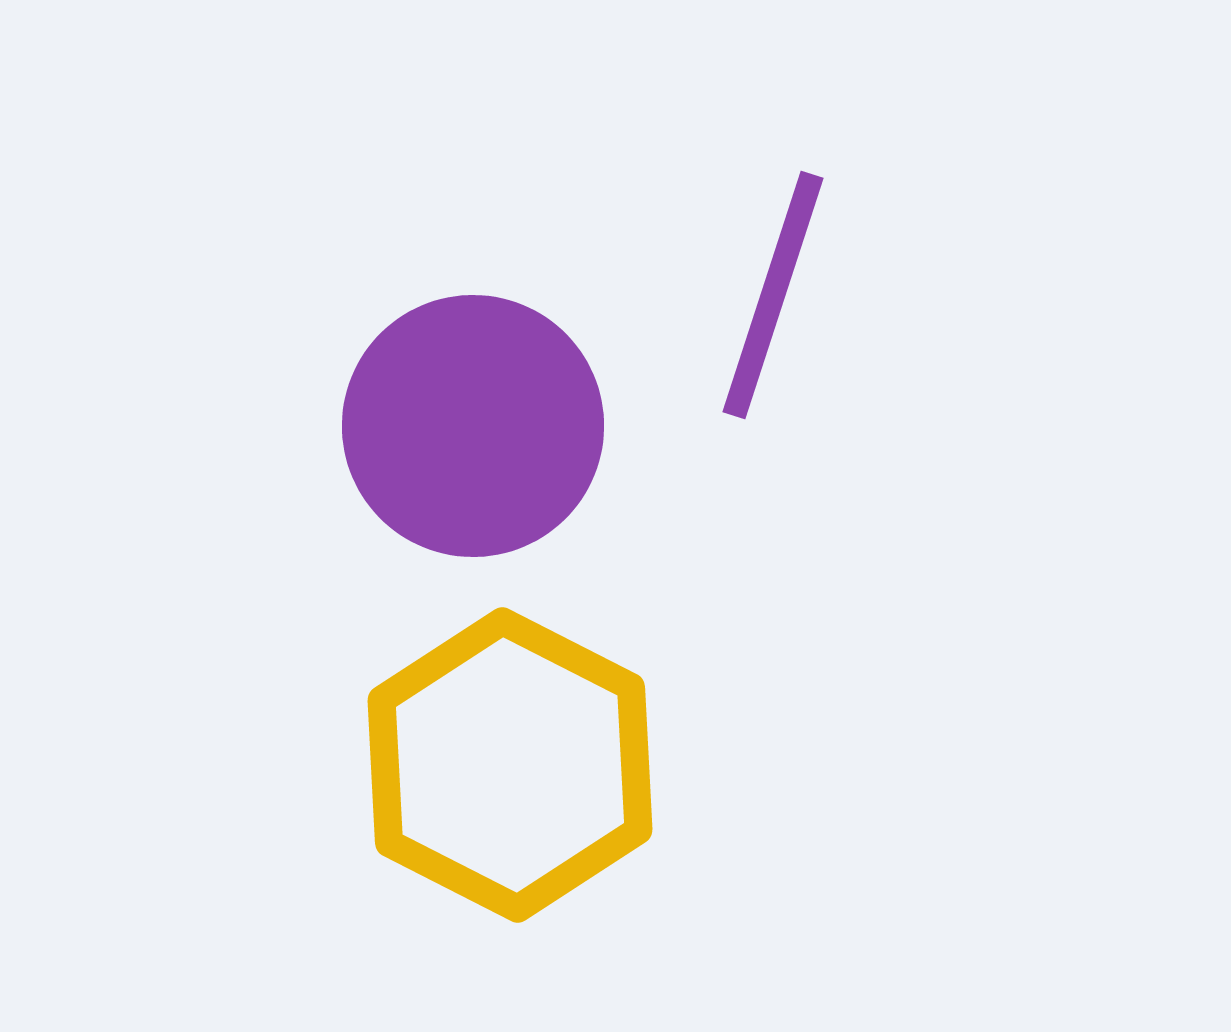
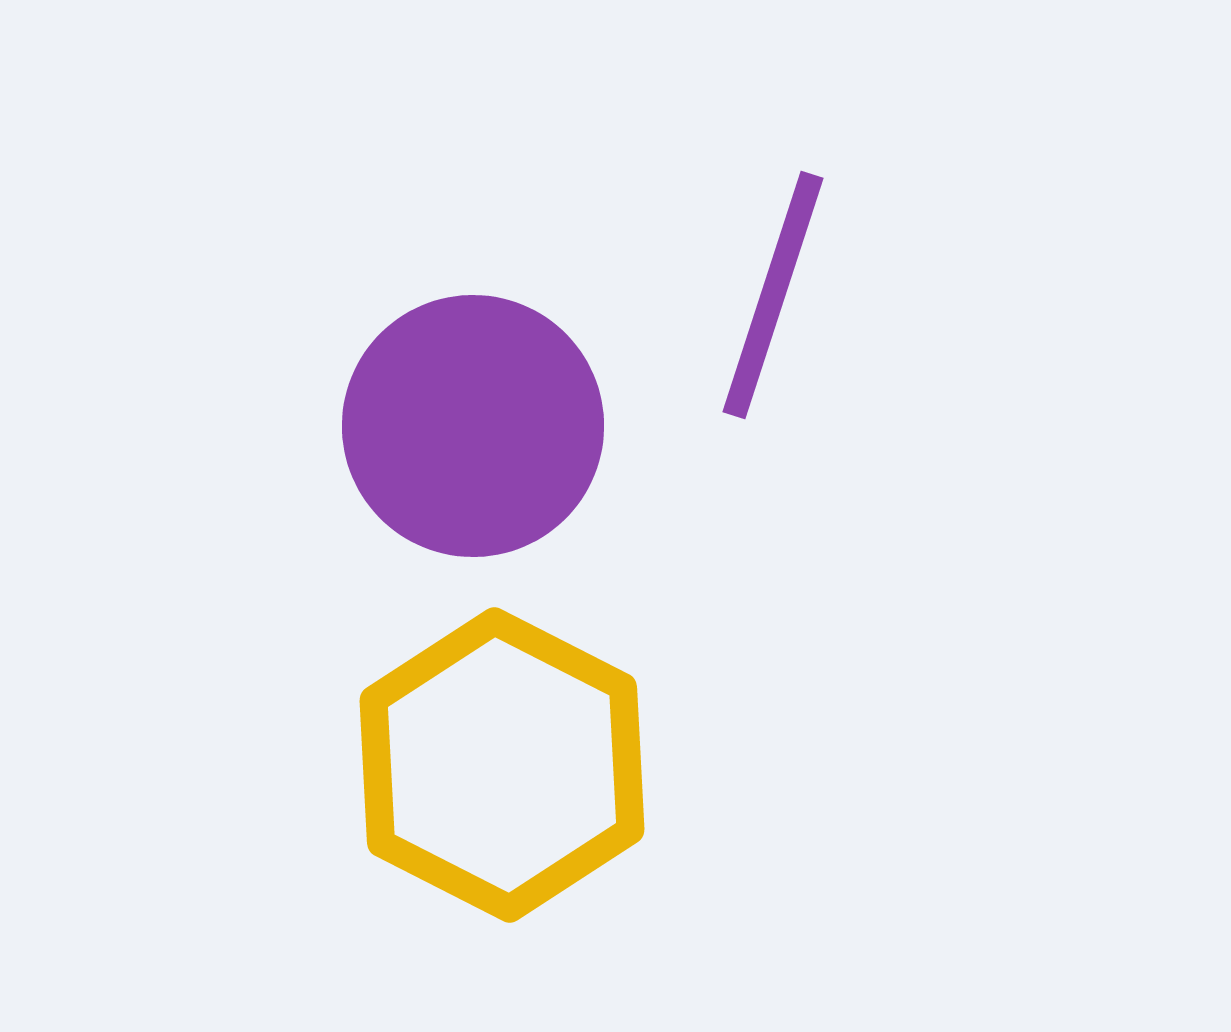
yellow hexagon: moved 8 px left
